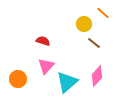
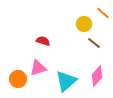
pink triangle: moved 8 px left, 2 px down; rotated 30 degrees clockwise
cyan triangle: moved 1 px left, 1 px up
